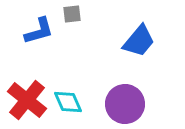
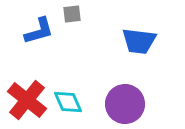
blue trapezoid: rotated 57 degrees clockwise
